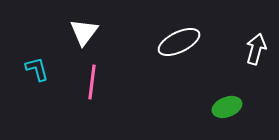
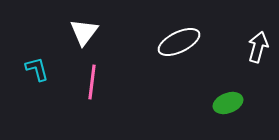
white arrow: moved 2 px right, 2 px up
green ellipse: moved 1 px right, 4 px up
